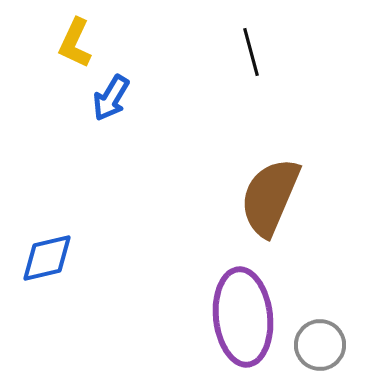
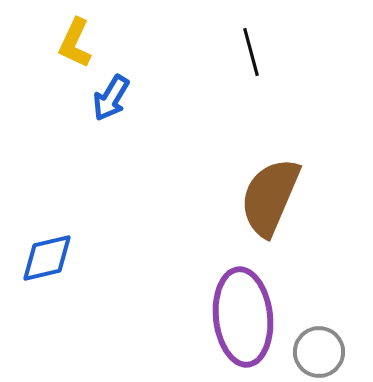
gray circle: moved 1 px left, 7 px down
